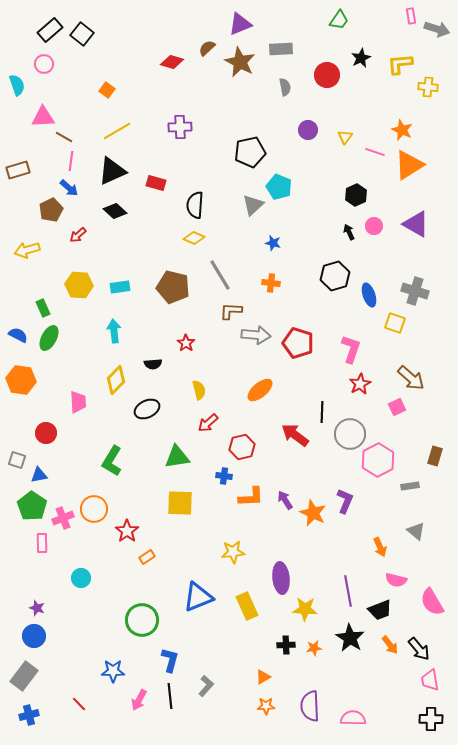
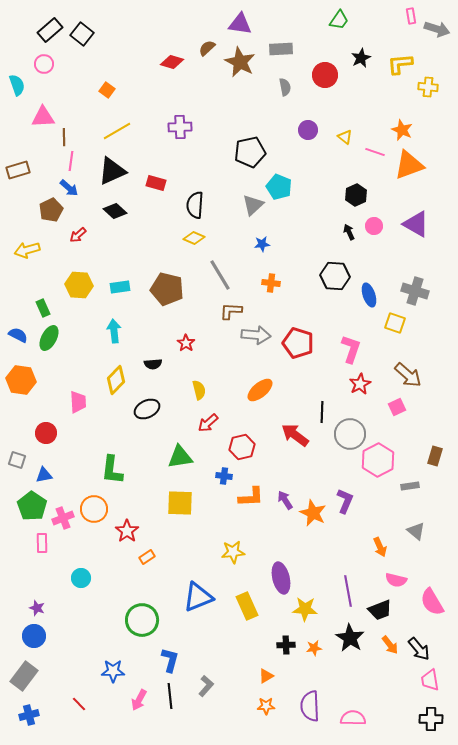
purple triangle at (240, 24): rotated 30 degrees clockwise
red circle at (327, 75): moved 2 px left
brown line at (64, 137): rotated 60 degrees clockwise
yellow triangle at (345, 137): rotated 28 degrees counterclockwise
orange triangle at (409, 165): rotated 12 degrees clockwise
blue star at (273, 243): moved 11 px left, 1 px down; rotated 21 degrees counterclockwise
black hexagon at (335, 276): rotated 20 degrees clockwise
brown pentagon at (173, 287): moved 6 px left, 2 px down
brown arrow at (411, 378): moved 3 px left, 3 px up
green triangle at (177, 457): moved 3 px right
green L-shape at (112, 461): moved 9 px down; rotated 24 degrees counterclockwise
blue triangle at (39, 475): moved 5 px right
purple ellipse at (281, 578): rotated 8 degrees counterclockwise
orange triangle at (263, 677): moved 3 px right, 1 px up
